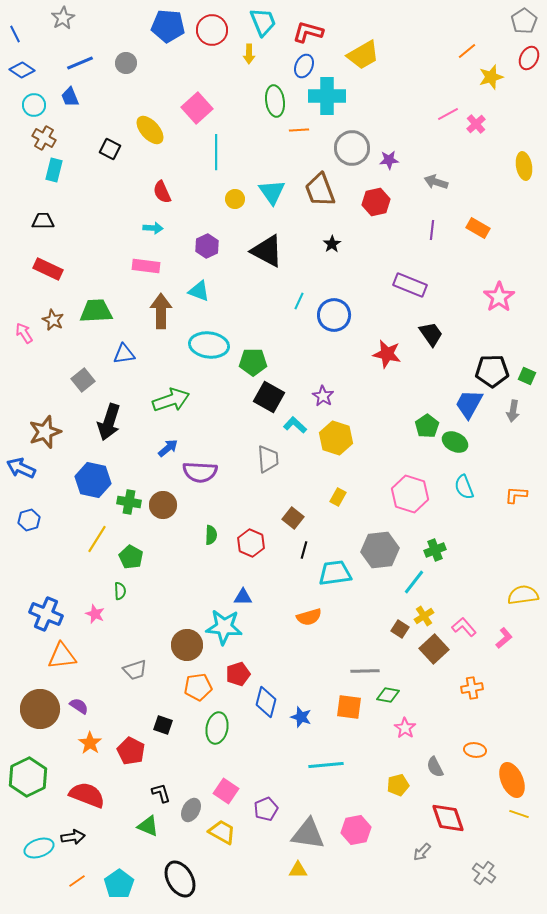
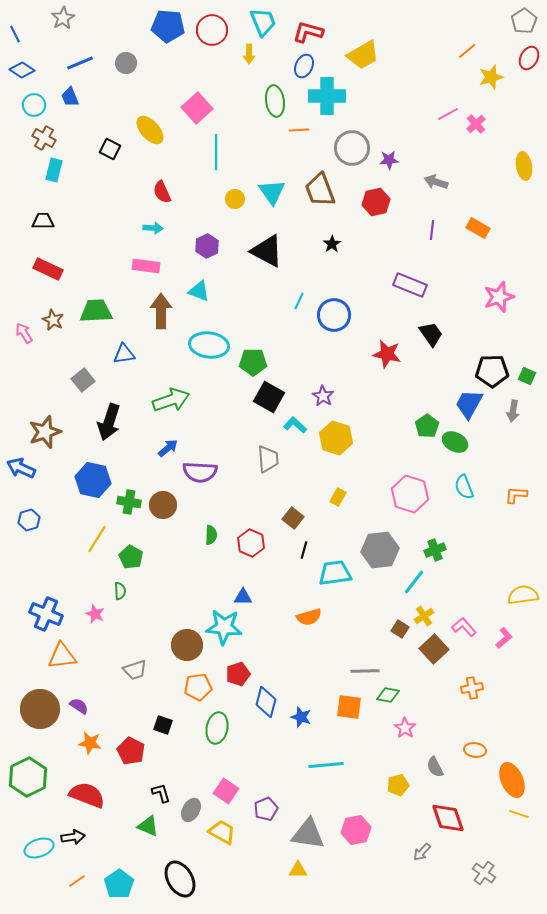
pink star at (499, 297): rotated 16 degrees clockwise
orange star at (90, 743): rotated 25 degrees counterclockwise
